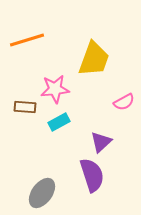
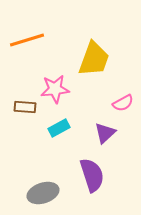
pink semicircle: moved 1 px left, 1 px down
cyan rectangle: moved 6 px down
purple triangle: moved 4 px right, 9 px up
gray ellipse: moved 1 px right; rotated 36 degrees clockwise
